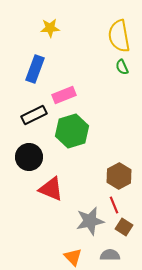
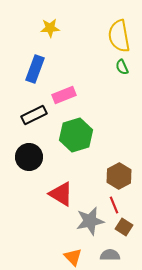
green hexagon: moved 4 px right, 4 px down
red triangle: moved 10 px right, 5 px down; rotated 8 degrees clockwise
